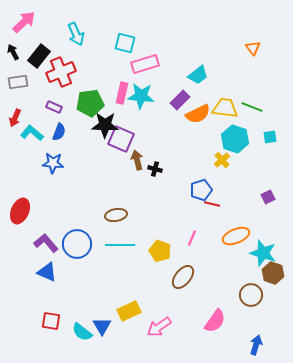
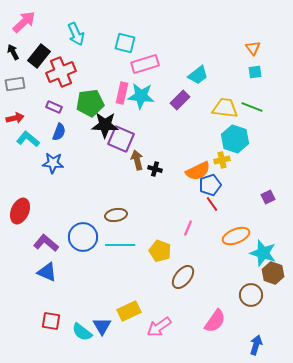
gray rectangle at (18, 82): moved 3 px left, 2 px down
orange semicircle at (198, 114): moved 57 px down
red arrow at (15, 118): rotated 126 degrees counterclockwise
cyan L-shape at (32, 133): moved 4 px left, 6 px down
cyan square at (270, 137): moved 15 px left, 65 px up
yellow cross at (222, 160): rotated 28 degrees clockwise
blue pentagon at (201, 190): moved 9 px right, 5 px up
red line at (212, 204): rotated 42 degrees clockwise
pink line at (192, 238): moved 4 px left, 10 px up
purple L-shape at (46, 243): rotated 10 degrees counterclockwise
blue circle at (77, 244): moved 6 px right, 7 px up
